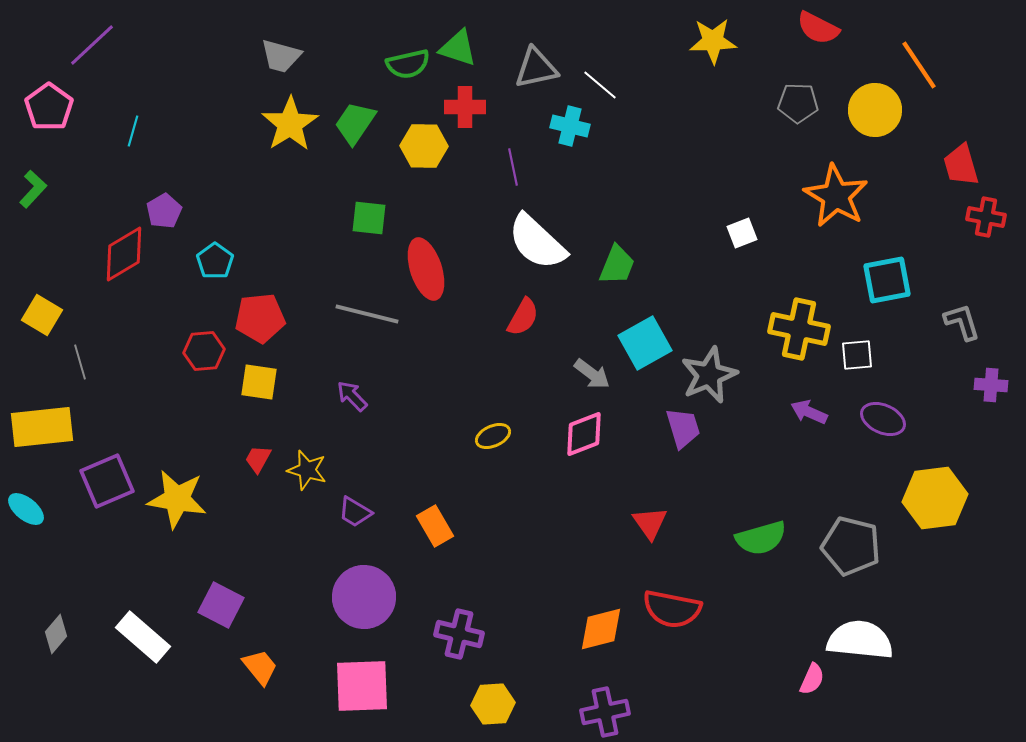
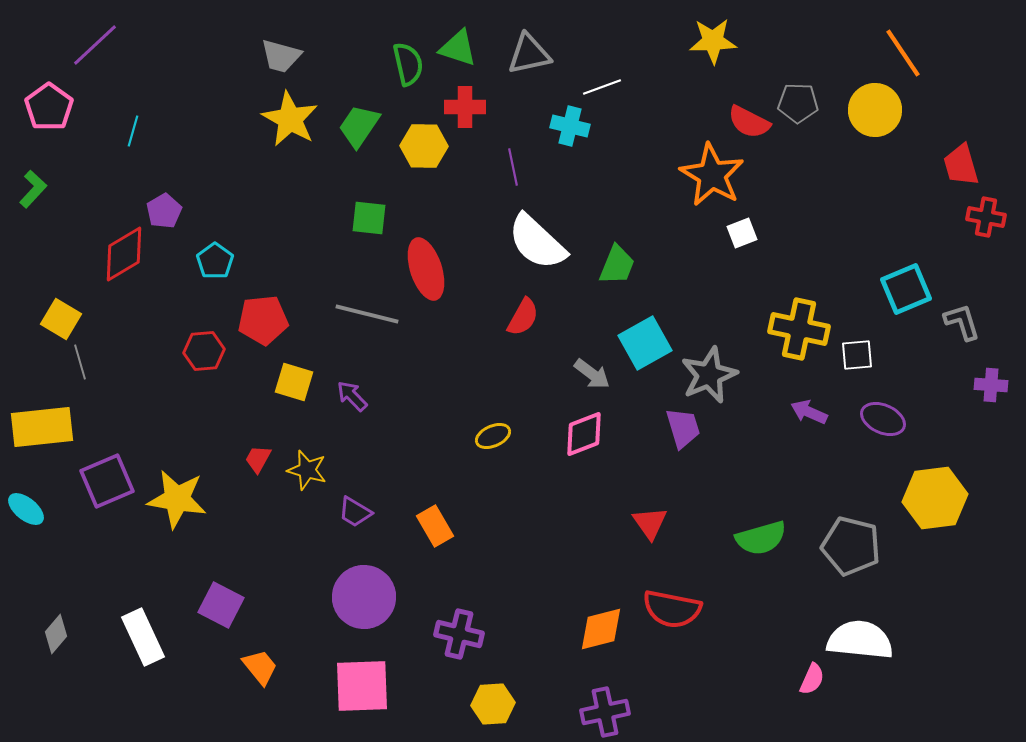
red semicircle at (818, 28): moved 69 px left, 94 px down
purple line at (92, 45): moved 3 px right
green semicircle at (408, 64): rotated 90 degrees counterclockwise
orange line at (919, 65): moved 16 px left, 12 px up
gray triangle at (536, 68): moved 7 px left, 14 px up
white line at (600, 85): moved 2 px right, 2 px down; rotated 60 degrees counterclockwise
green trapezoid at (355, 123): moved 4 px right, 3 px down
yellow star at (290, 124): moved 5 px up; rotated 10 degrees counterclockwise
orange star at (836, 196): moved 124 px left, 21 px up
cyan square at (887, 280): moved 19 px right, 9 px down; rotated 12 degrees counterclockwise
yellow square at (42, 315): moved 19 px right, 4 px down
red pentagon at (260, 318): moved 3 px right, 2 px down
yellow square at (259, 382): moved 35 px right; rotated 9 degrees clockwise
white rectangle at (143, 637): rotated 24 degrees clockwise
